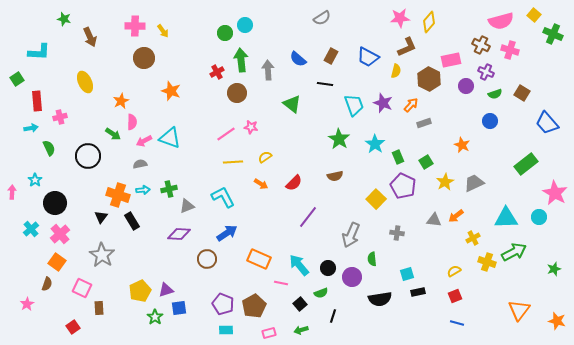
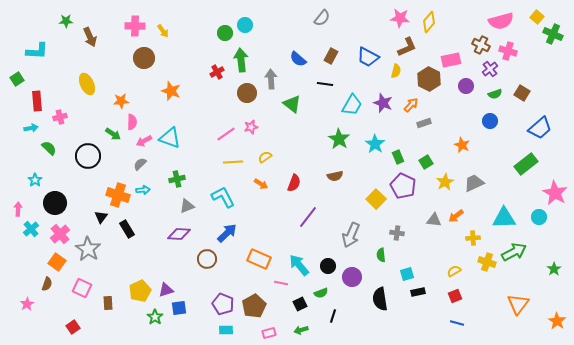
yellow square at (534, 15): moved 3 px right, 2 px down
gray semicircle at (322, 18): rotated 18 degrees counterclockwise
pink star at (400, 18): rotated 12 degrees clockwise
green star at (64, 19): moved 2 px right, 2 px down; rotated 16 degrees counterclockwise
pink cross at (510, 50): moved 2 px left, 1 px down
cyan L-shape at (39, 52): moved 2 px left, 1 px up
gray arrow at (268, 70): moved 3 px right, 9 px down
purple cross at (486, 72): moved 4 px right, 3 px up; rotated 28 degrees clockwise
yellow ellipse at (85, 82): moved 2 px right, 2 px down
brown circle at (237, 93): moved 10 px right
orange star at (121, 101): rotated 21 degrees clockwise
cyan trapezoid at (354, 105): moved 2 px left; rotated 50 degrees clockwise
blue trapezoid at (547, 123): moved 7 px left, 5 px down; rotated 90 degrees counterclockwise
pink star at (251, 127): rotated 24 degrees counterclockwise
green semicircle at (49, 148): rotated 21 degrees counterclockwise
gray semicircle at (140, 164): rotated 32 degrees counterclockwise
red semicircle at (294, 183): rotated 24 degrees counterclockwise
green cross at (169, 189): moved 8 px right, 10 px up
pink arrow at (12, 192): moved 6 px right, 17 px down
cyan triangle at (506, 218): moved 2 px left
black rectangle at (132, 221): moved 5 px left, 8 px down
blue arrow at (227, 233): rotated 10 degrees counterclockwise
yellow cross at (473, 238): rotated 24 degrees clockwise
gray star at (102, 255): moved 14 px left, 6 px up
green semicircle at (372, 259): moved 9 px right, 4 px up
black circle at (328, 268): moved 2 px up
green star at (554, 269): rotated 16 degrees counterclockwise
black semicircle at (380, 299): rotated 90 degrees clockwise
black square at (300, 304): rotated 16 degrees clockwise
brown rectangle at (99, 308): moved 9 px right, 5 px up
orange triangle at (519, 310): moved 1 px left, 6 px up
orange star at (557, 321): rotated 18 degrees clockwise
